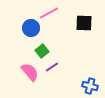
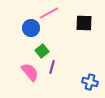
purple line: rotated 40 degrees counterclockwise
blue cross: moved 4 px up
